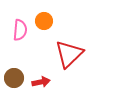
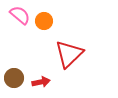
pink semicircle: moved 15 px up; rotated 55 degrees counterclockwise
